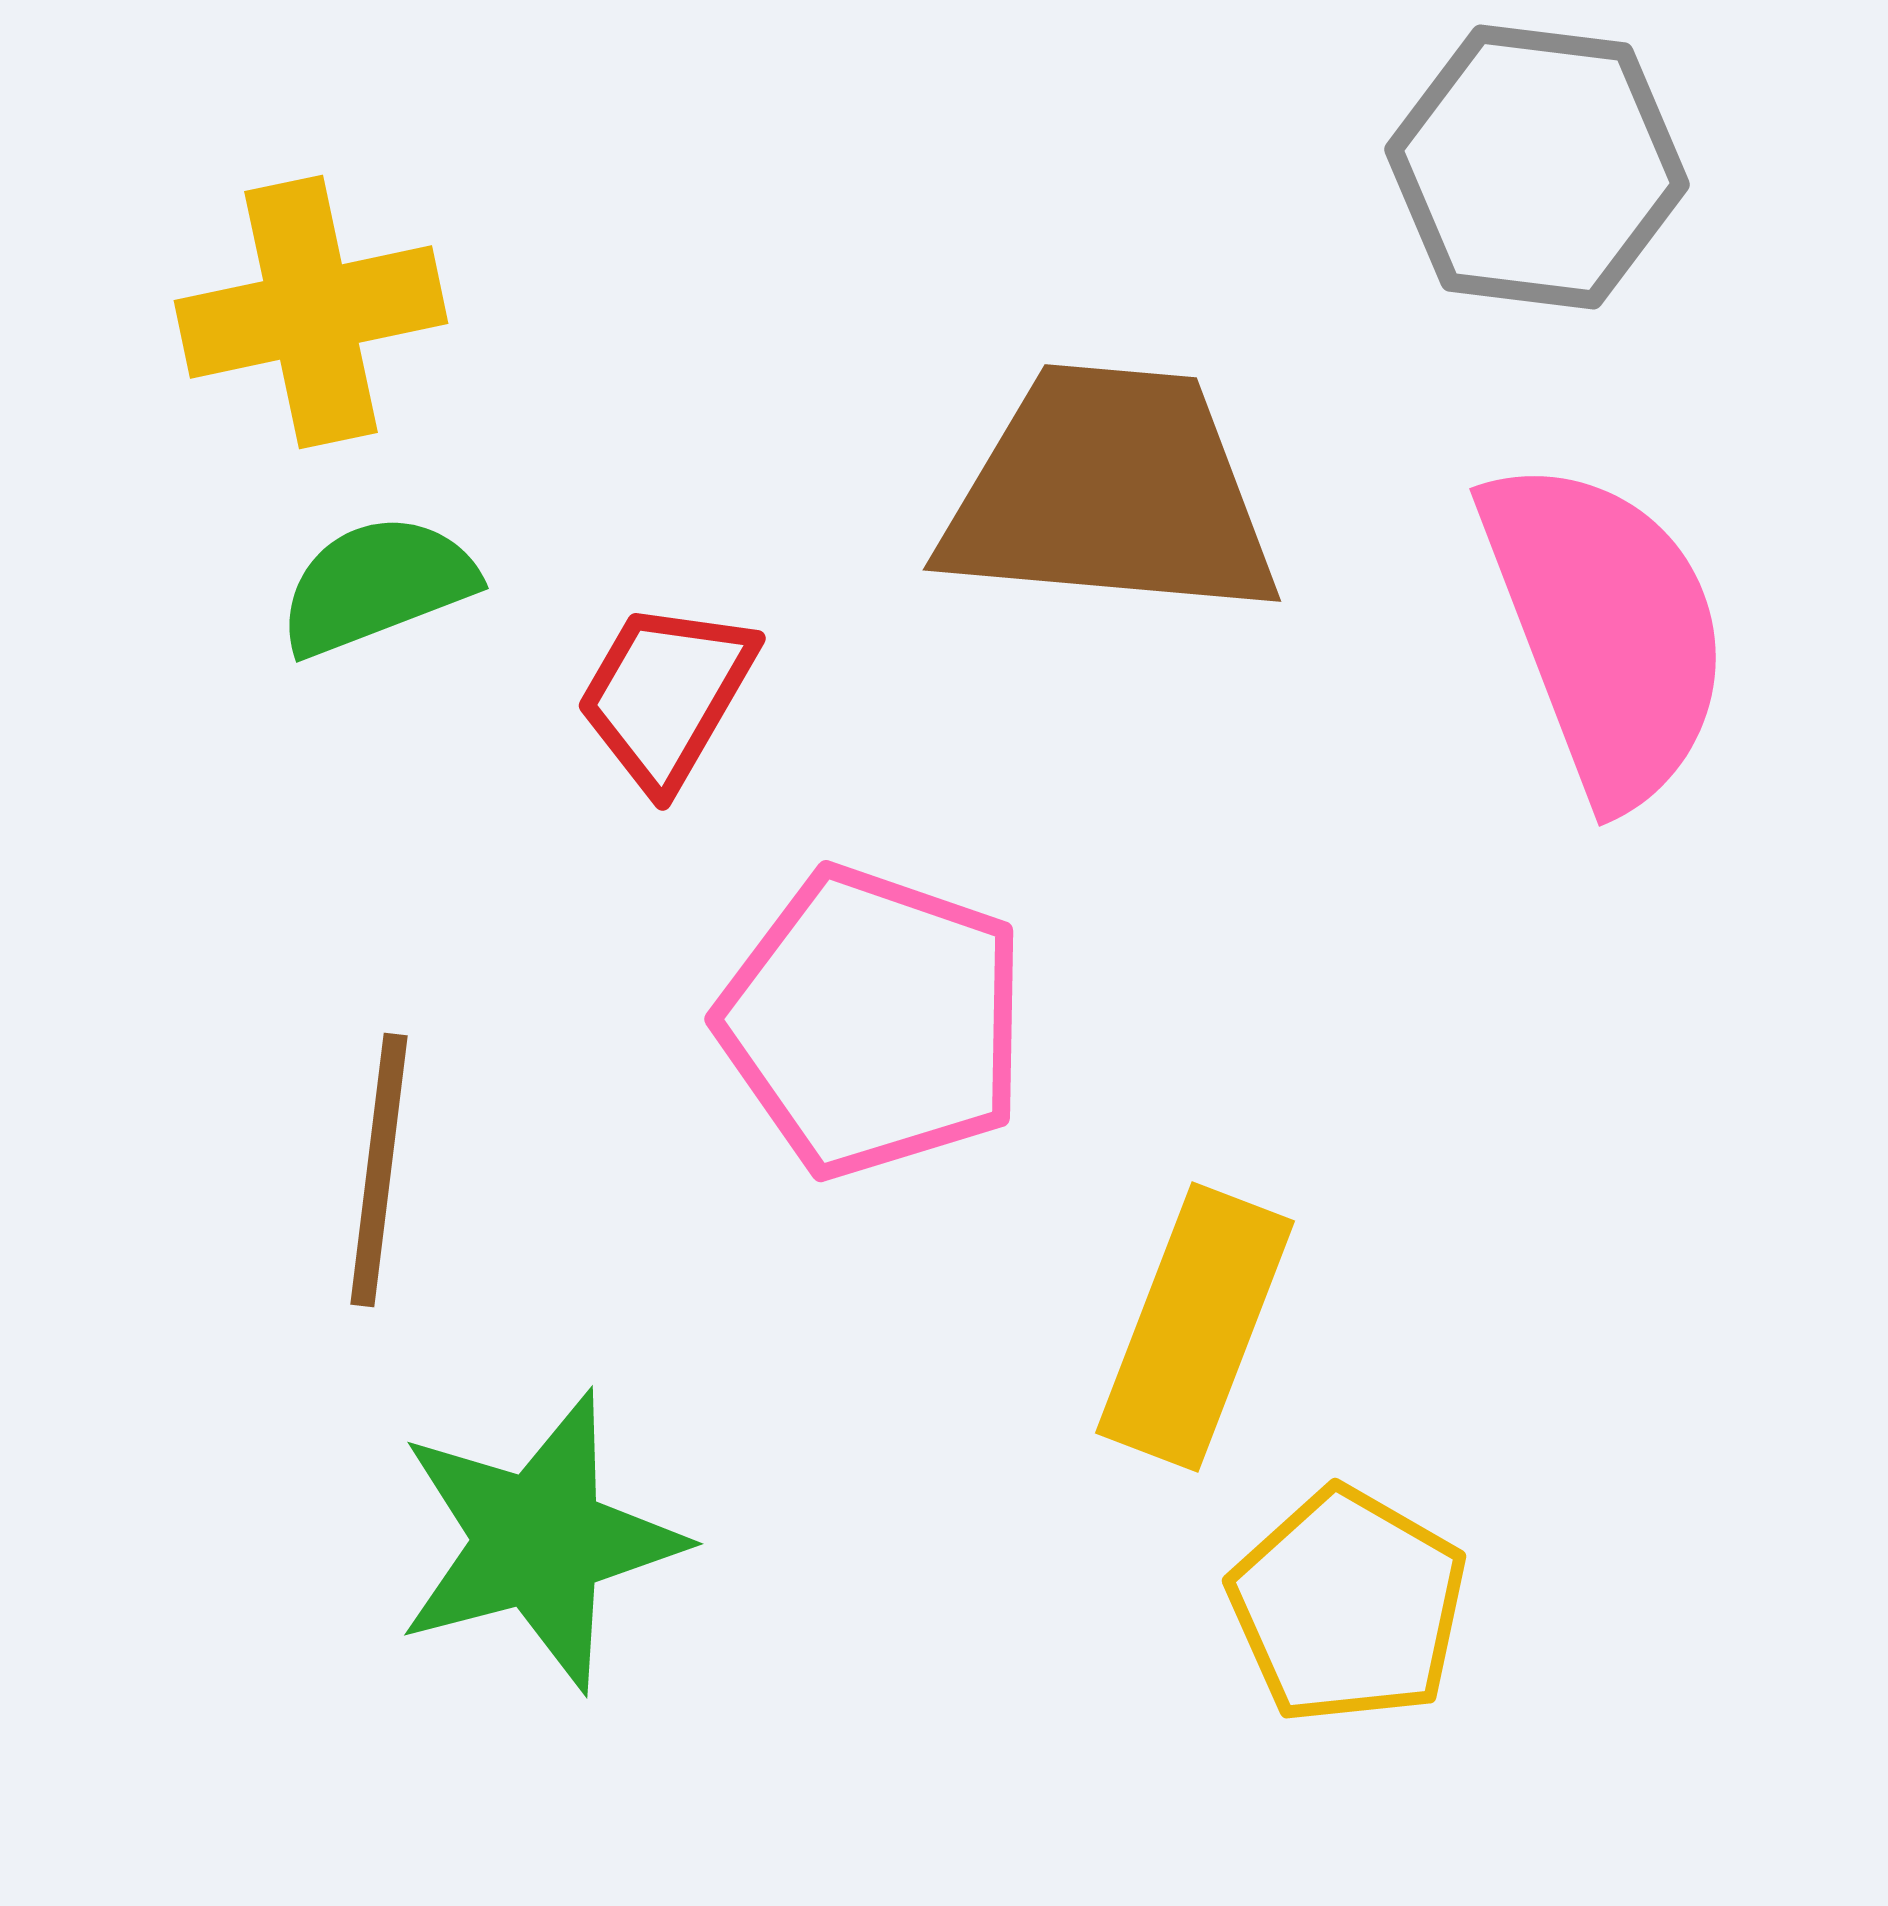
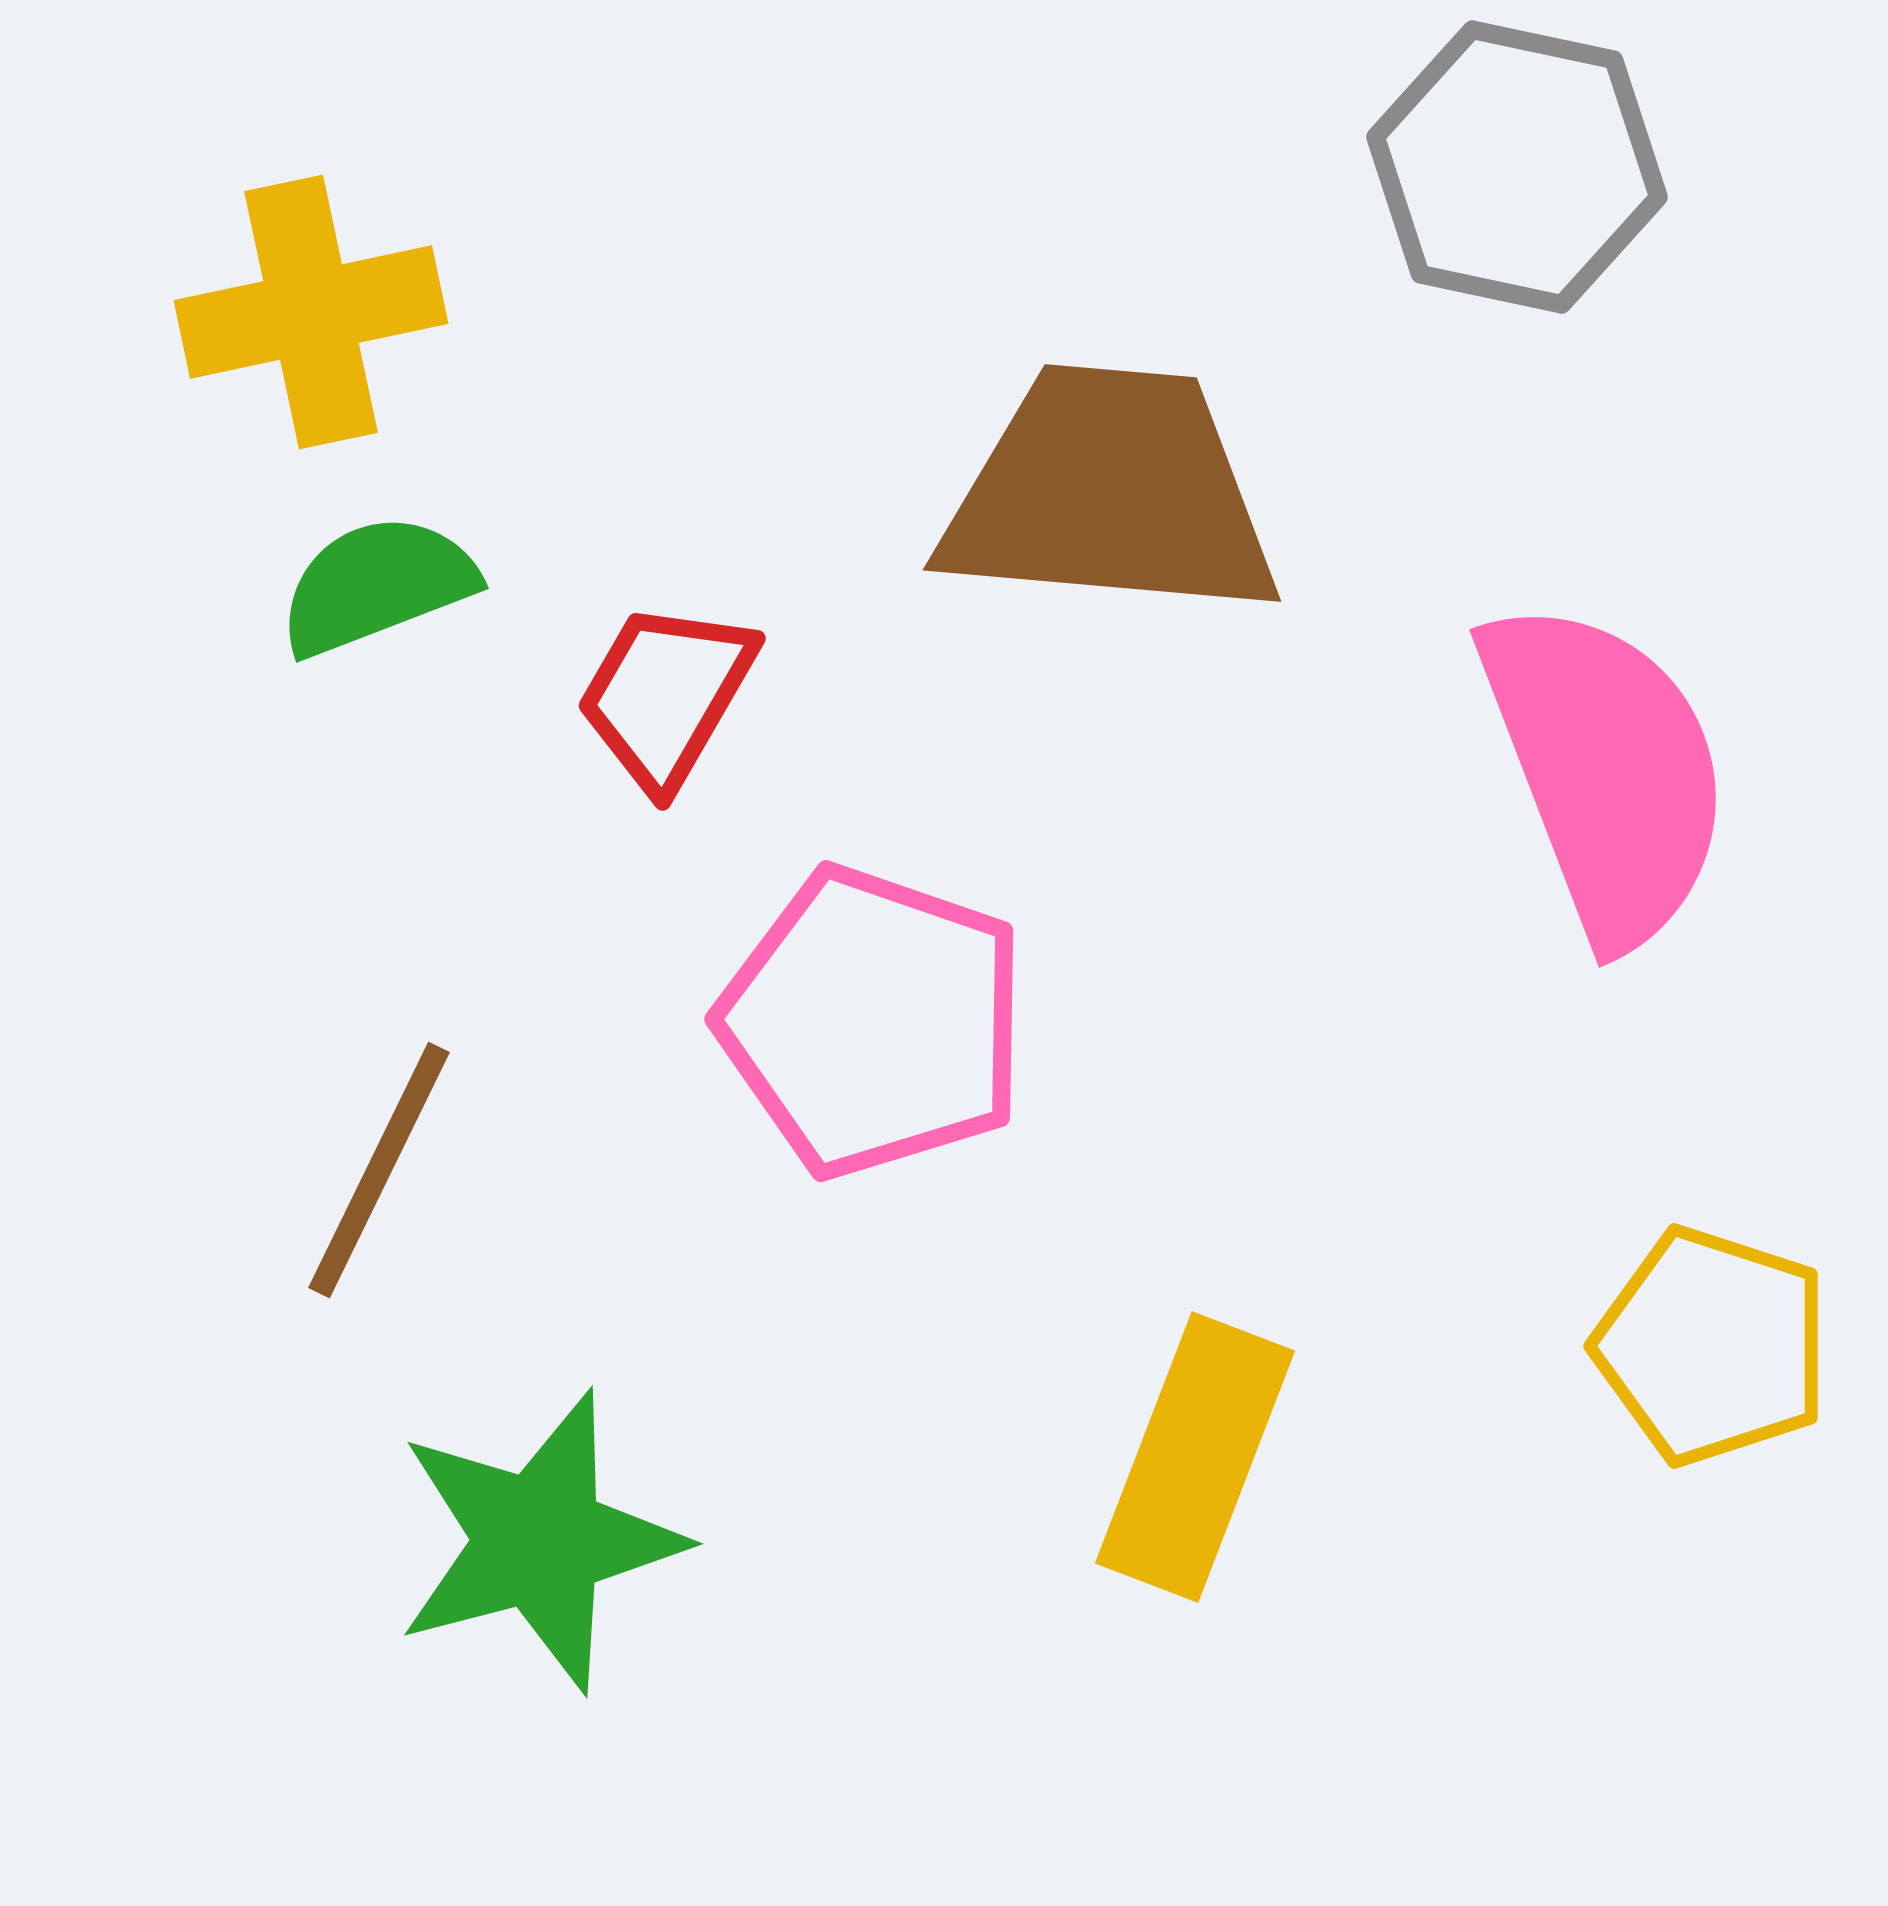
gray hexagon: moved 20 px left; rotated 5 degrees clockwise
pink semicircle: moved 141 px down
brown line: rotated 19 degrees clockwise
yellow rectangle: moved 130 px down
yellow pentagon: moved 364 px right, 260 px up; rotated 12 degrees counterclockwise
